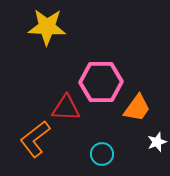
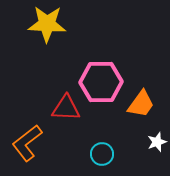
yellow star: moved 3 px up
orange trapezoid: moved 4 px right, 4 px up
orange L-shape: moved 8 px left, 4 px down
